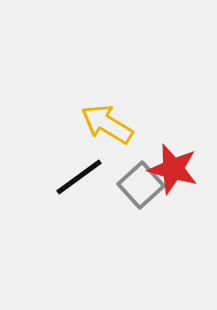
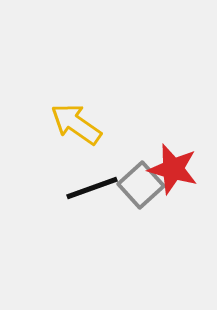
yellow arrow: moved 31 px left; rotated 4 degrees clockwise
black line: moved 13 px right, 11 px down; rotated 16 degrees clockwise
